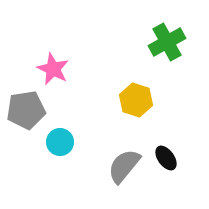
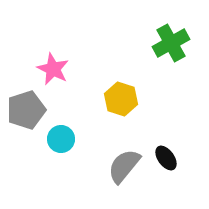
green cross: moved 4 px right, 1 px down
yellow hexagon: moved 15 px left, 1 px up
gray pentagon: rotated 9 degrees counterclockwise
cyan circle: moved 1 px right, 3 px up
